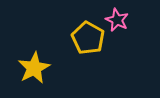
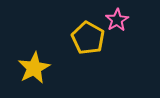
pink star: rotated 15 degrees clockwise
